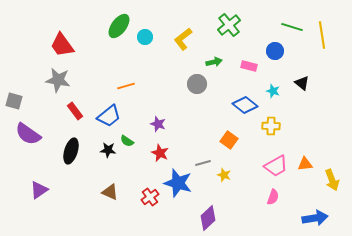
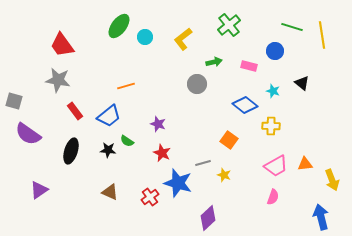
red star: moved 2 px right
blue arrow: moved 6 px right, 1 px up; rotated 95 degrees counterclockwise
